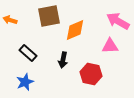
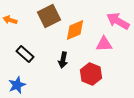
brown square: rotated 15 degrees counterclockwise
pink triangle: moved 6 px left, 2 px up
black rectangle: moved 3 px left, 1 px down
red hexagon: rotated 10 degrees clockwise
blue star: moved 8 px left, 3 px down
